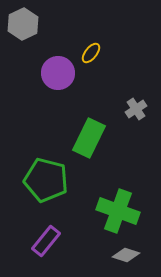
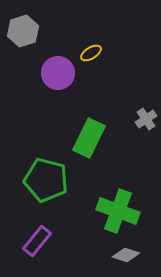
gray hexagon: moved 7 px down; rotated 8 degrees clockwise
yellow ellipse: rotated 20 degrees clockwise
gray cross: moved 10 px right, 10 px down
purple rectangle: moved 9 px left
